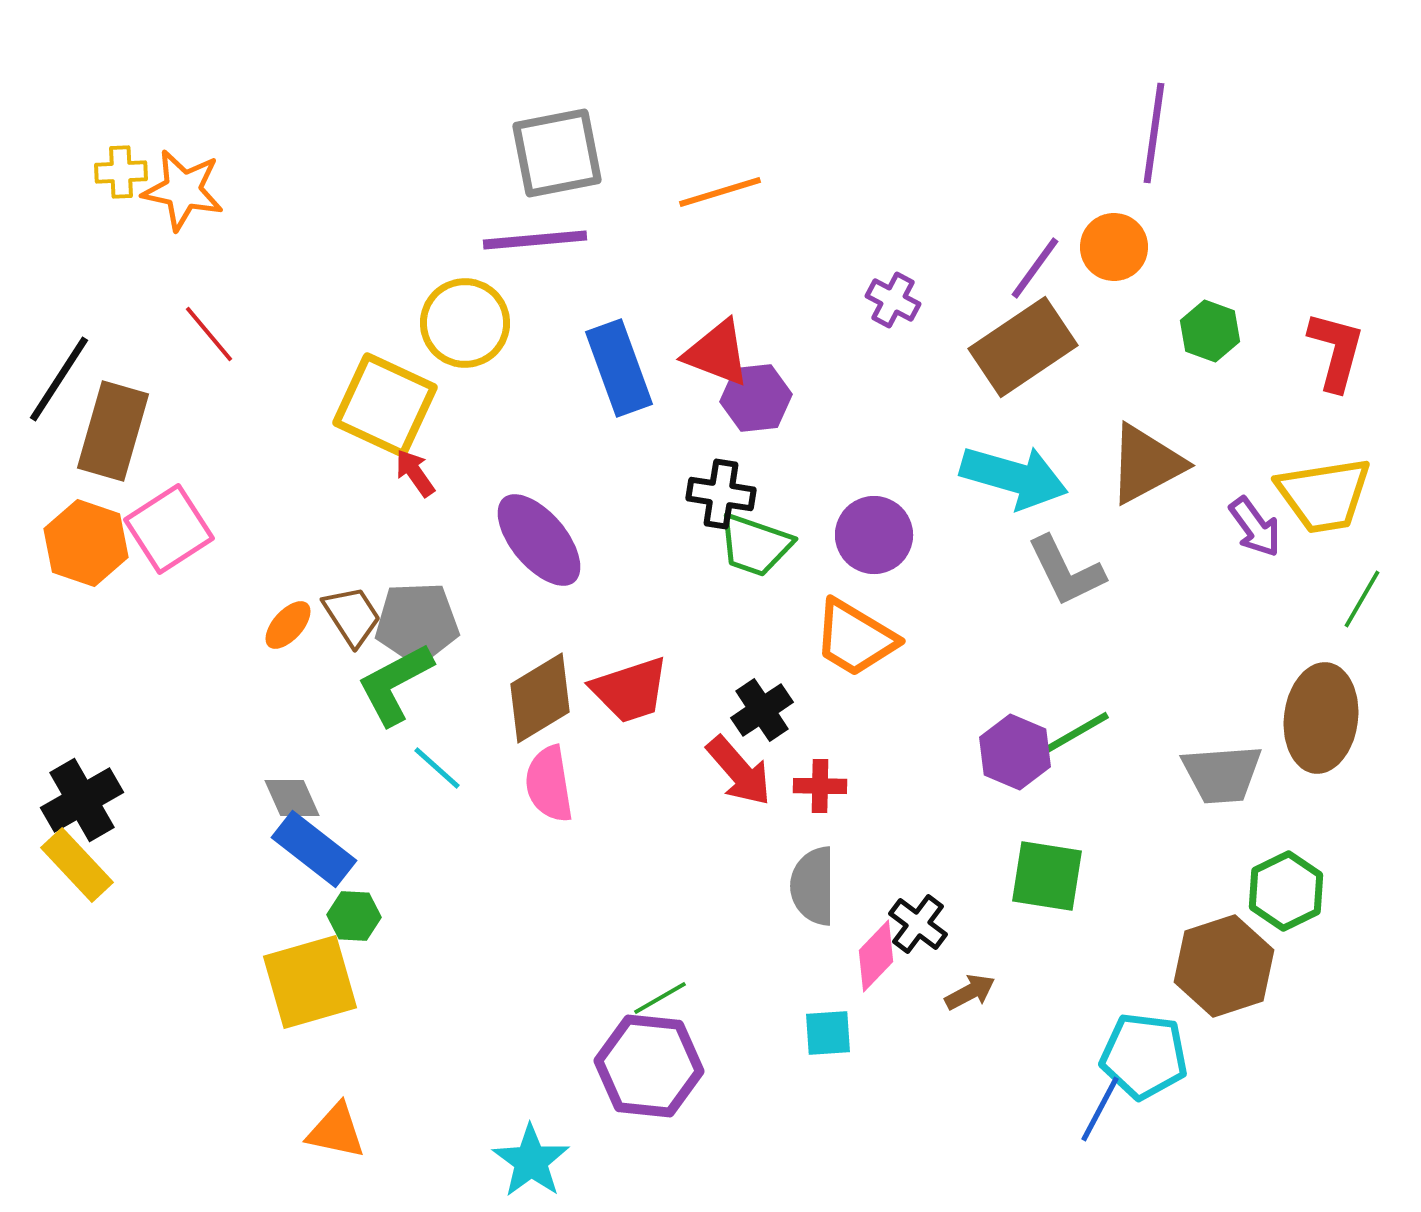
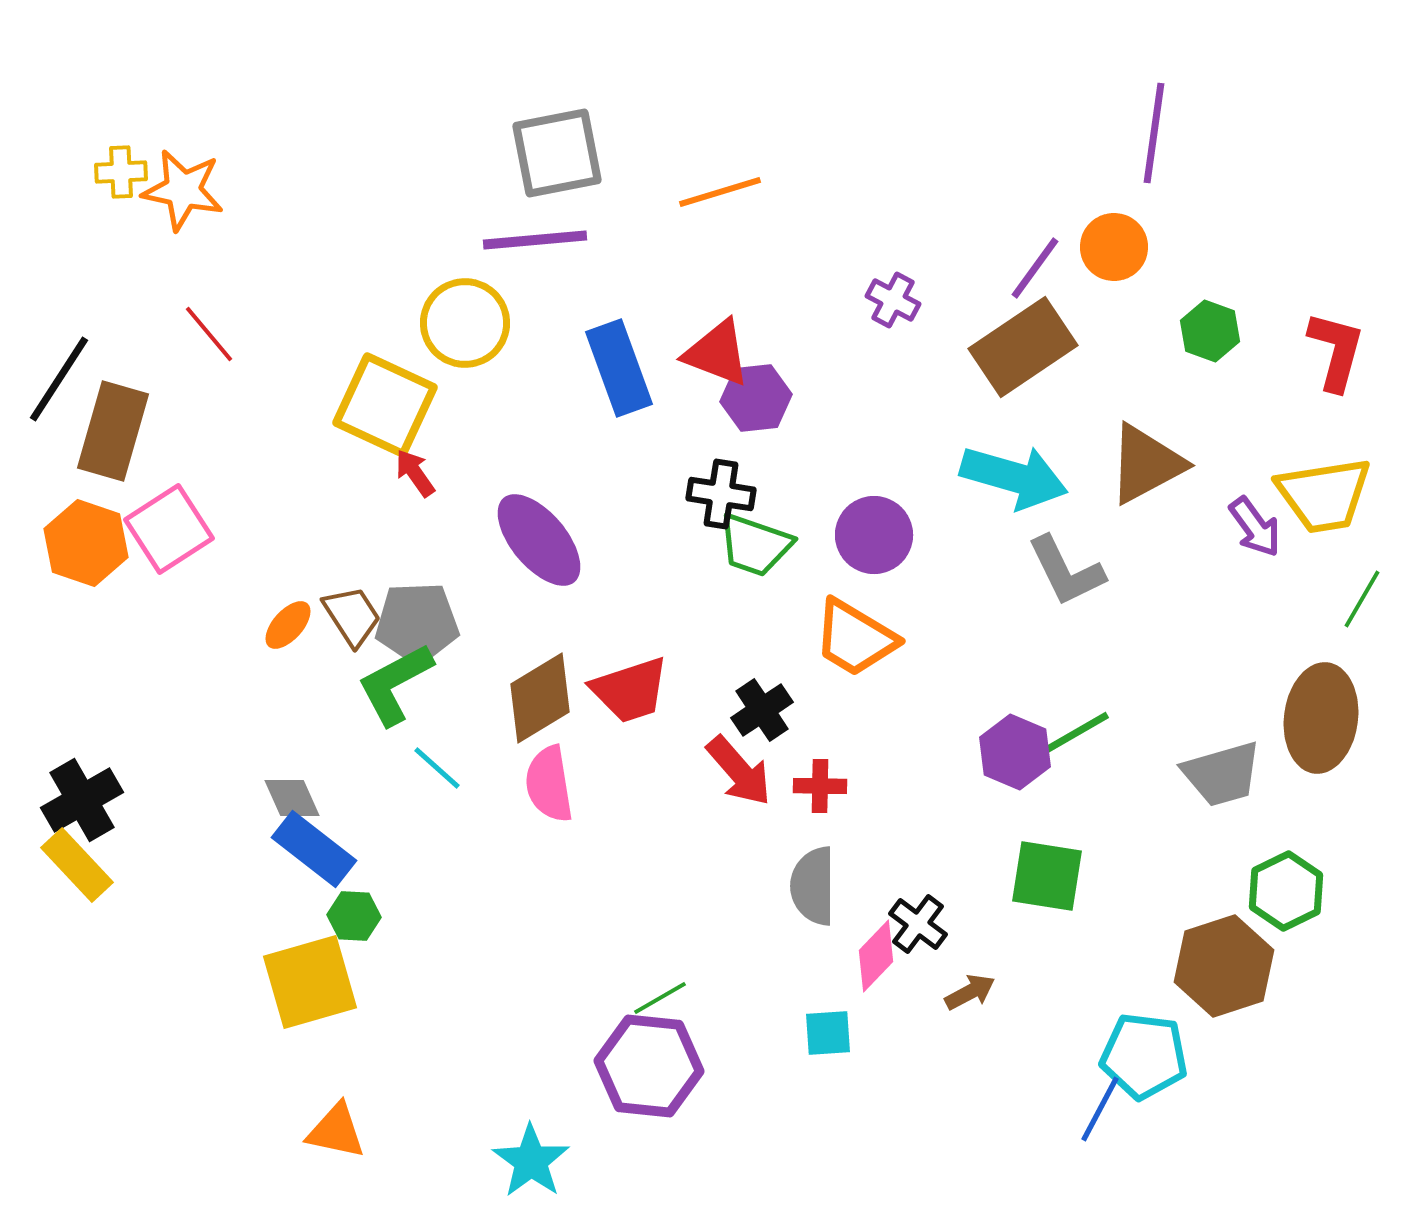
gray trapezoid at (1222, 774): rotated 12 degrees counterclockwise
